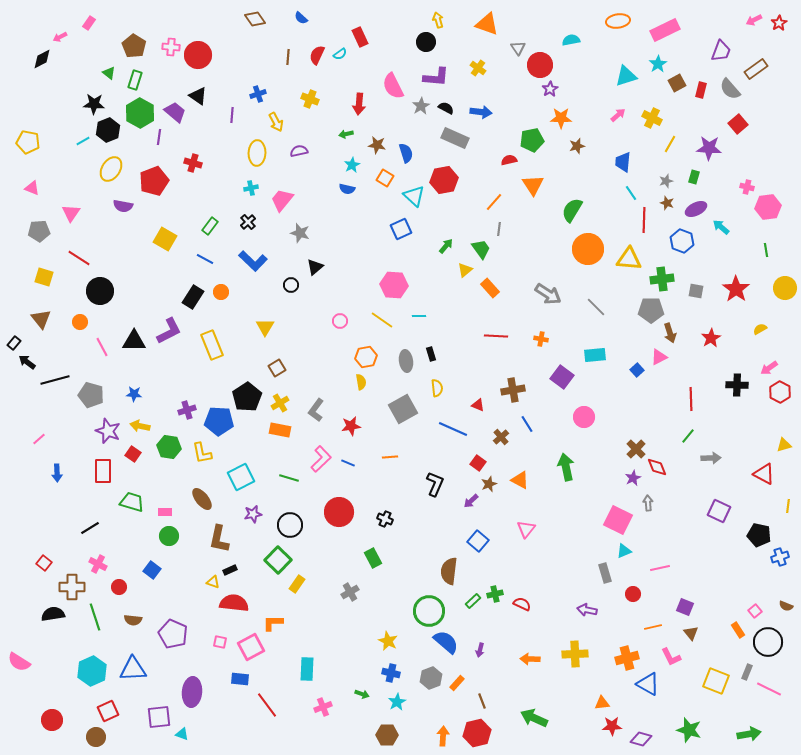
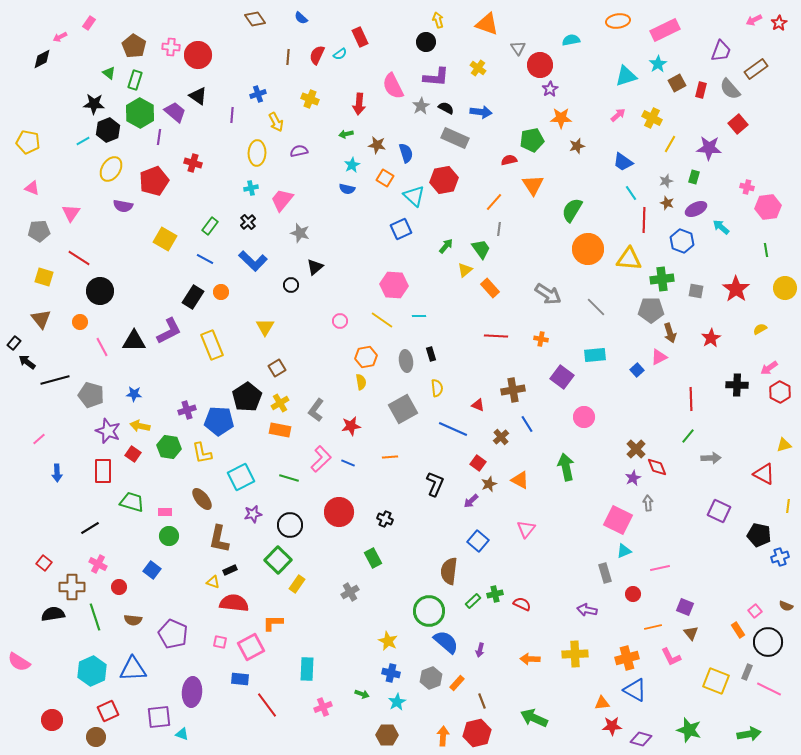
blue trapezoid at (623, 162): rotated 60 degrees counterclockwise
blue triangle at (648, 684): moved 13 px left, 6 px down
